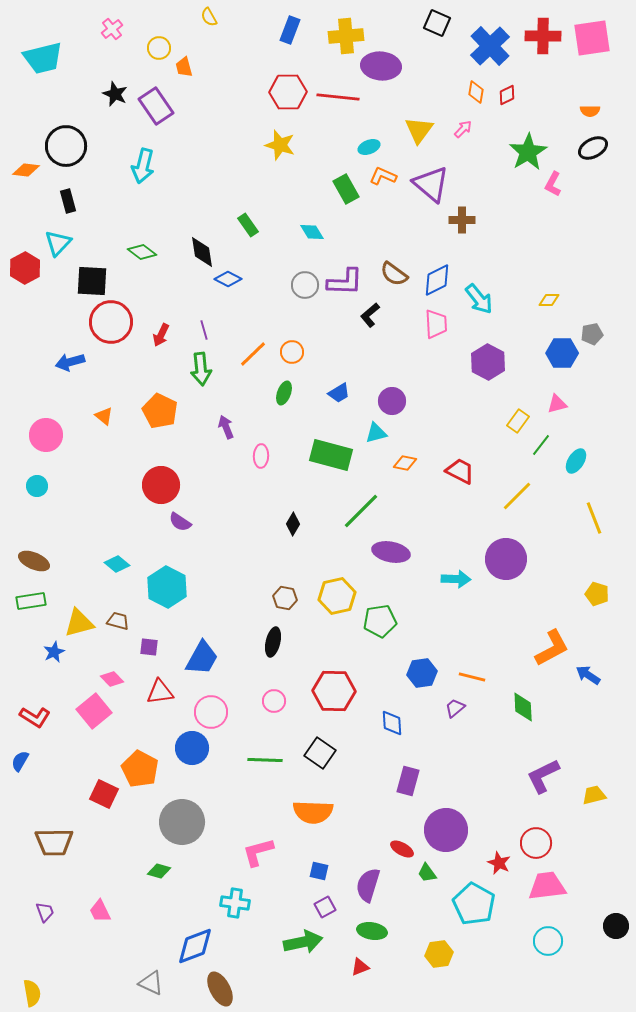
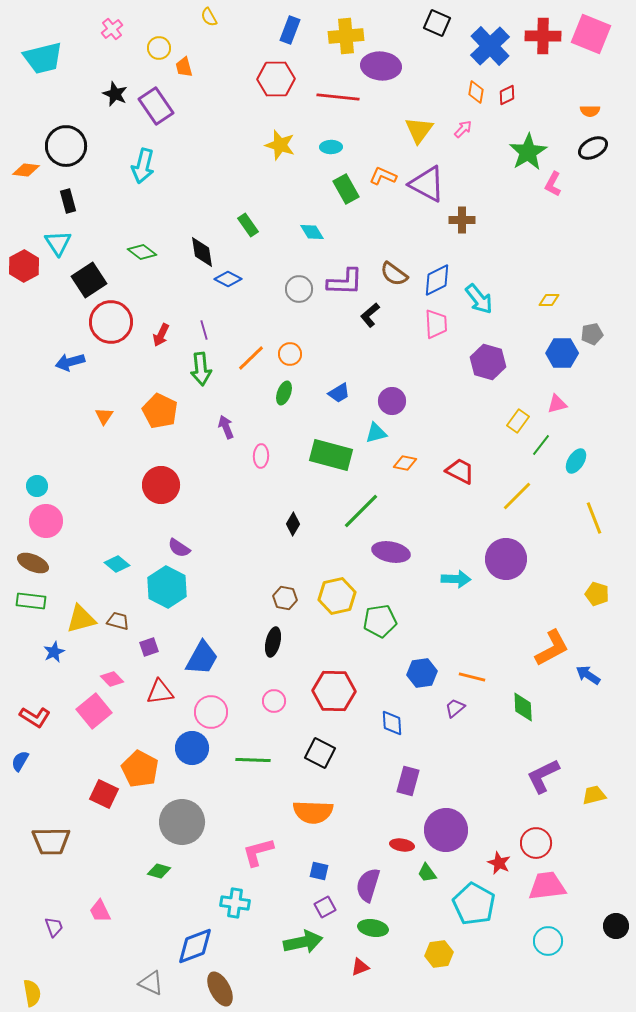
pink square at (592, 38): moved 1 px left, 4 px up; rotated 30 degrees clockwise
red hexagon at (288, 92): moved 12 px left, 13 px up
cyan ellipse at (369, 147): moved 38 px left; rotated 20 degrees clockwise
purple triangle at (431, 184): moved 4 px left; rotated 12 degrees counterclockwise
cyan triangle at (58, 243): rotated 16 degrees counterclockwise
red hexagon at (25, 268): moved 1 px left, 2 px up
black square at (92, 281): moved 3 px left, 1 px up; rotated 36 degrees counterclockwise
gray circle at (305, 285): moved 6 px left, 4 px down
orange circle at (292, 352): moved 2 px left, 2 px down
orange line at (253, 354): moved 2 px left, 4 px down
purple hexagon at (488, 362): rotated 12 degrees counterclockwise
orange triangle at (104, 416): rotated 24 degrees clockwise
pink circle at (46, 435): moved 86 px down
purple semicircle at (180, 522): moved 1 px left, 26 px down
brown ellipse at (34, 561): moved 1 px left, 2 px down
green rectangle at (31, 601): rotated 16 degrees clockwise
yellow triangle at (79, 623): moved 2 px right, 4 px up
purple square at (149, 647): rotated 24 degrees counterclockwise
black square at (320, 753): rotated 8 degrees counterclockwise
green line at (265, 760): moved 12 px left
brown trapezoid at (54, 842): moved 3 px left, 1 px up
red ellipse at (402, 849): moved 4 px up; rotated 20 degrees counterclockwise
purple trapezoid at (45, 912): moved 9 px right, 15 px down
green ellipse at (372, 931): moved 1 px right, 3 px up
